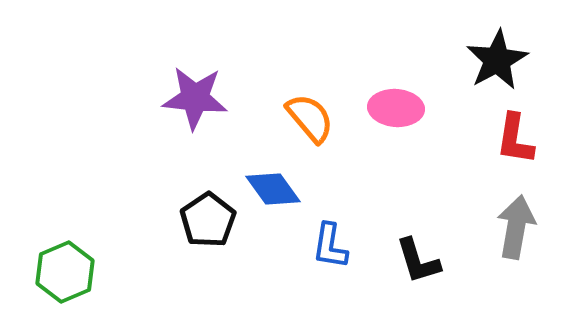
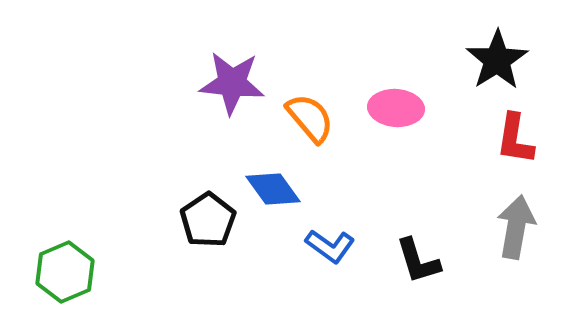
black star: rotated 4 degrees counterclockwise
purple star: moved 37 px right, 15 px up
blue L-shape: rotated 63 degrees counterclockwise
